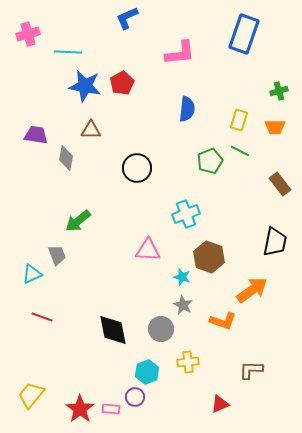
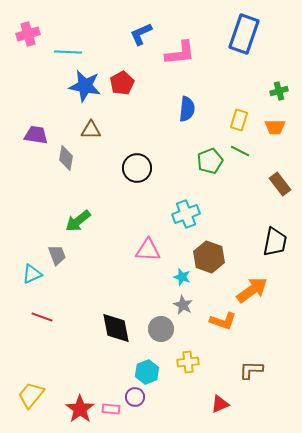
blue L-shape: moved 14 px right, 16 px down
black diamond: moved 3 px right, 2 px up
